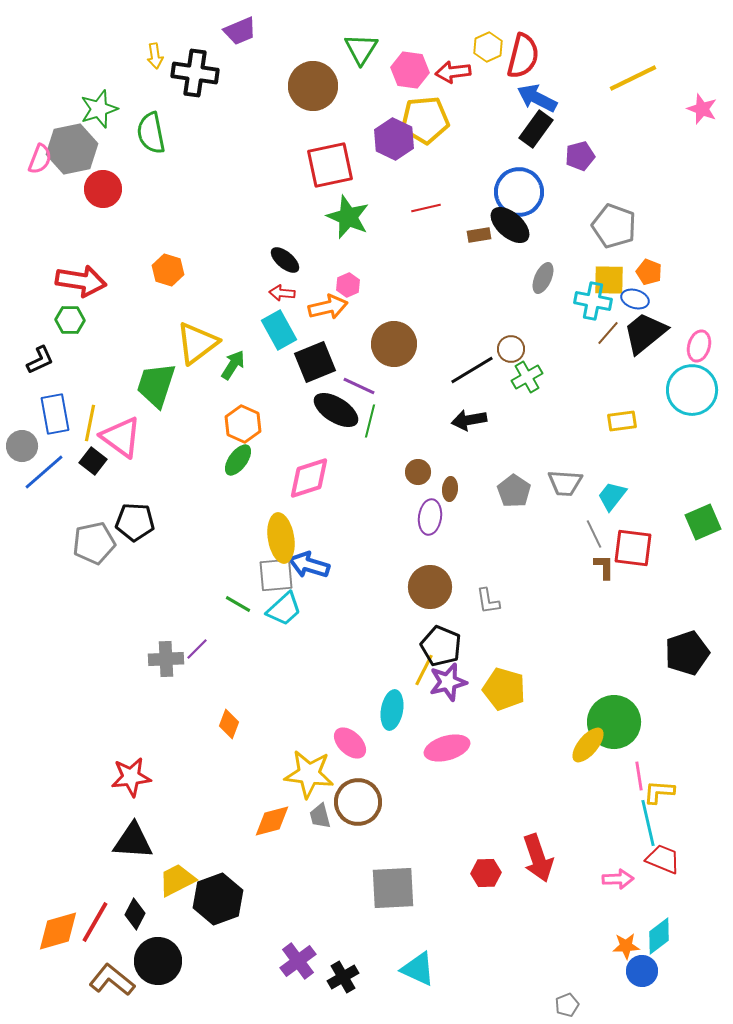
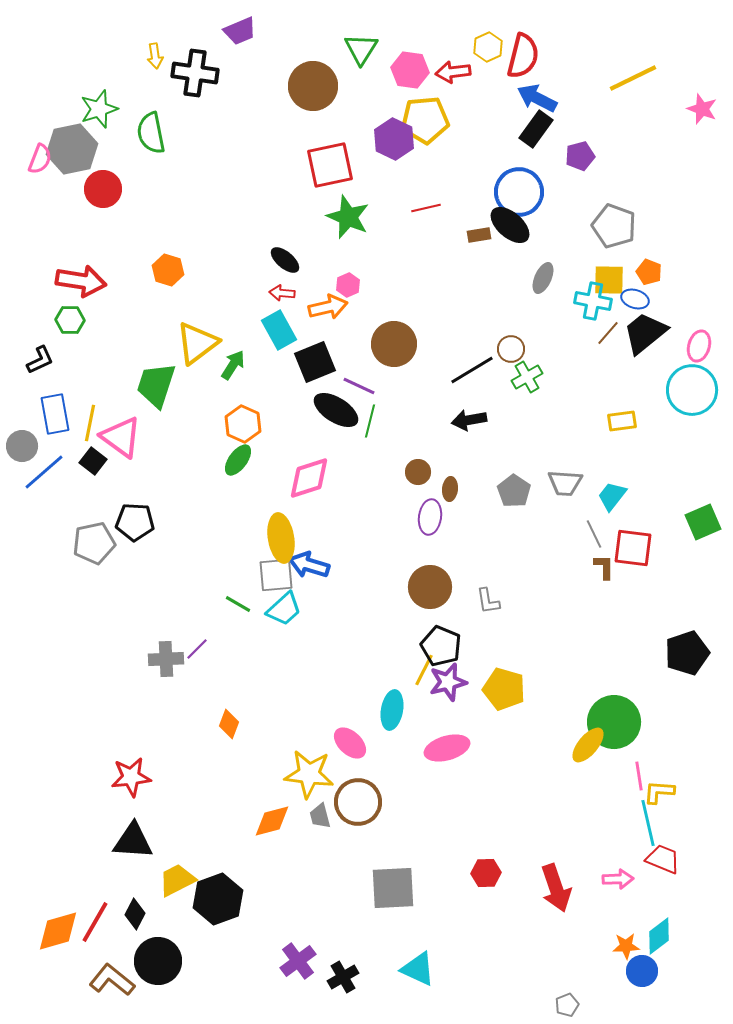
red arrow at (538, 858): moved 18 px right, 30 px down
